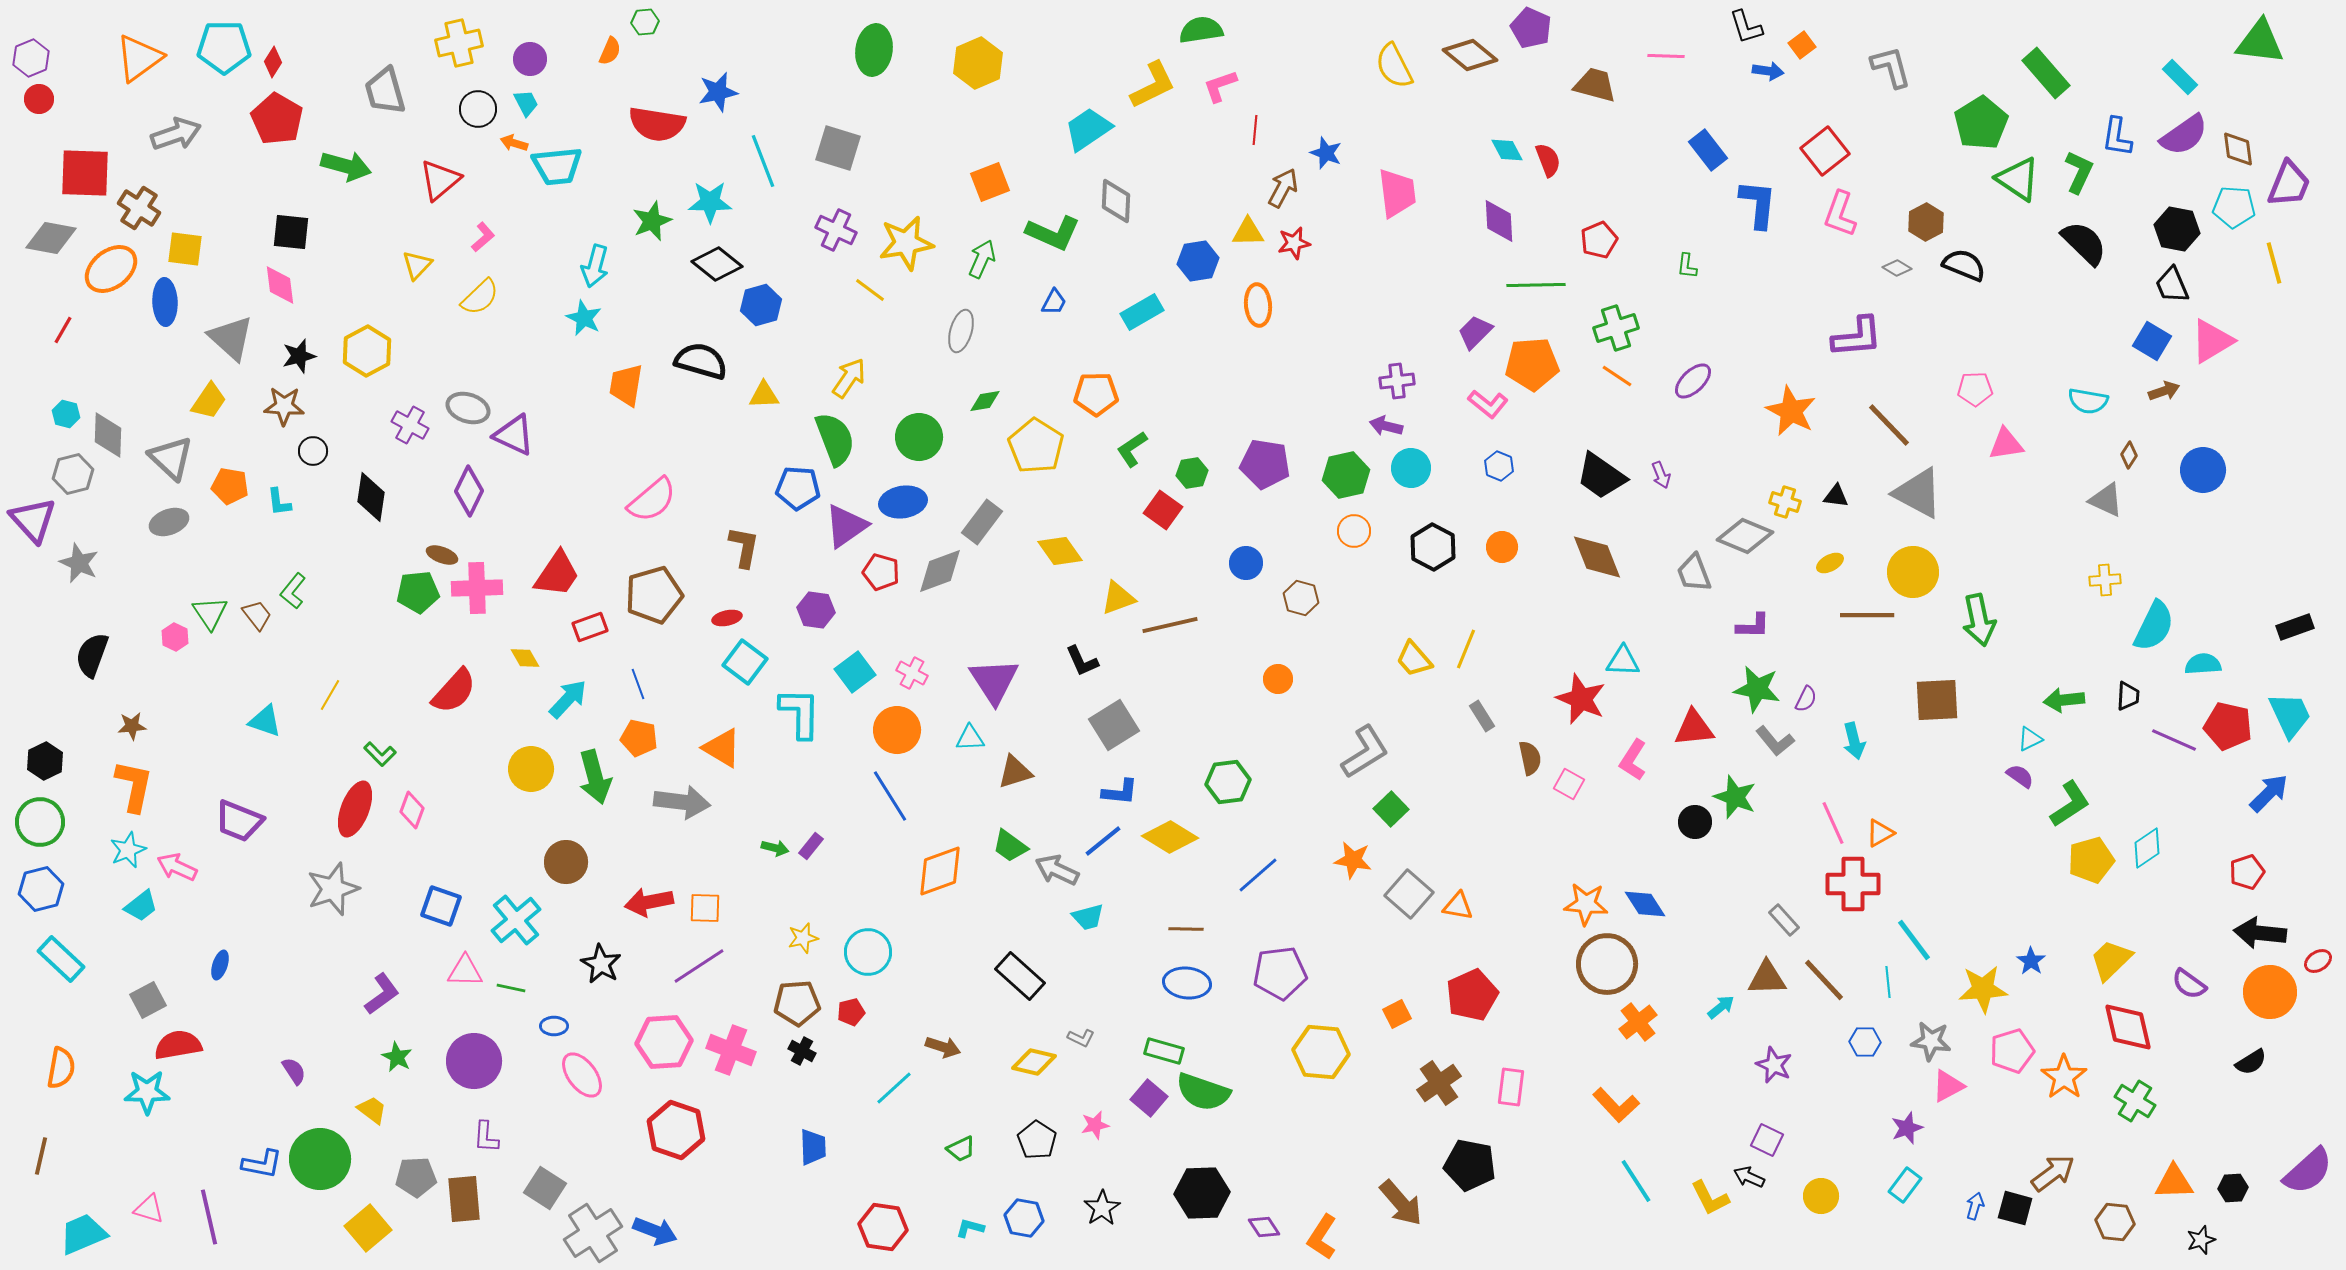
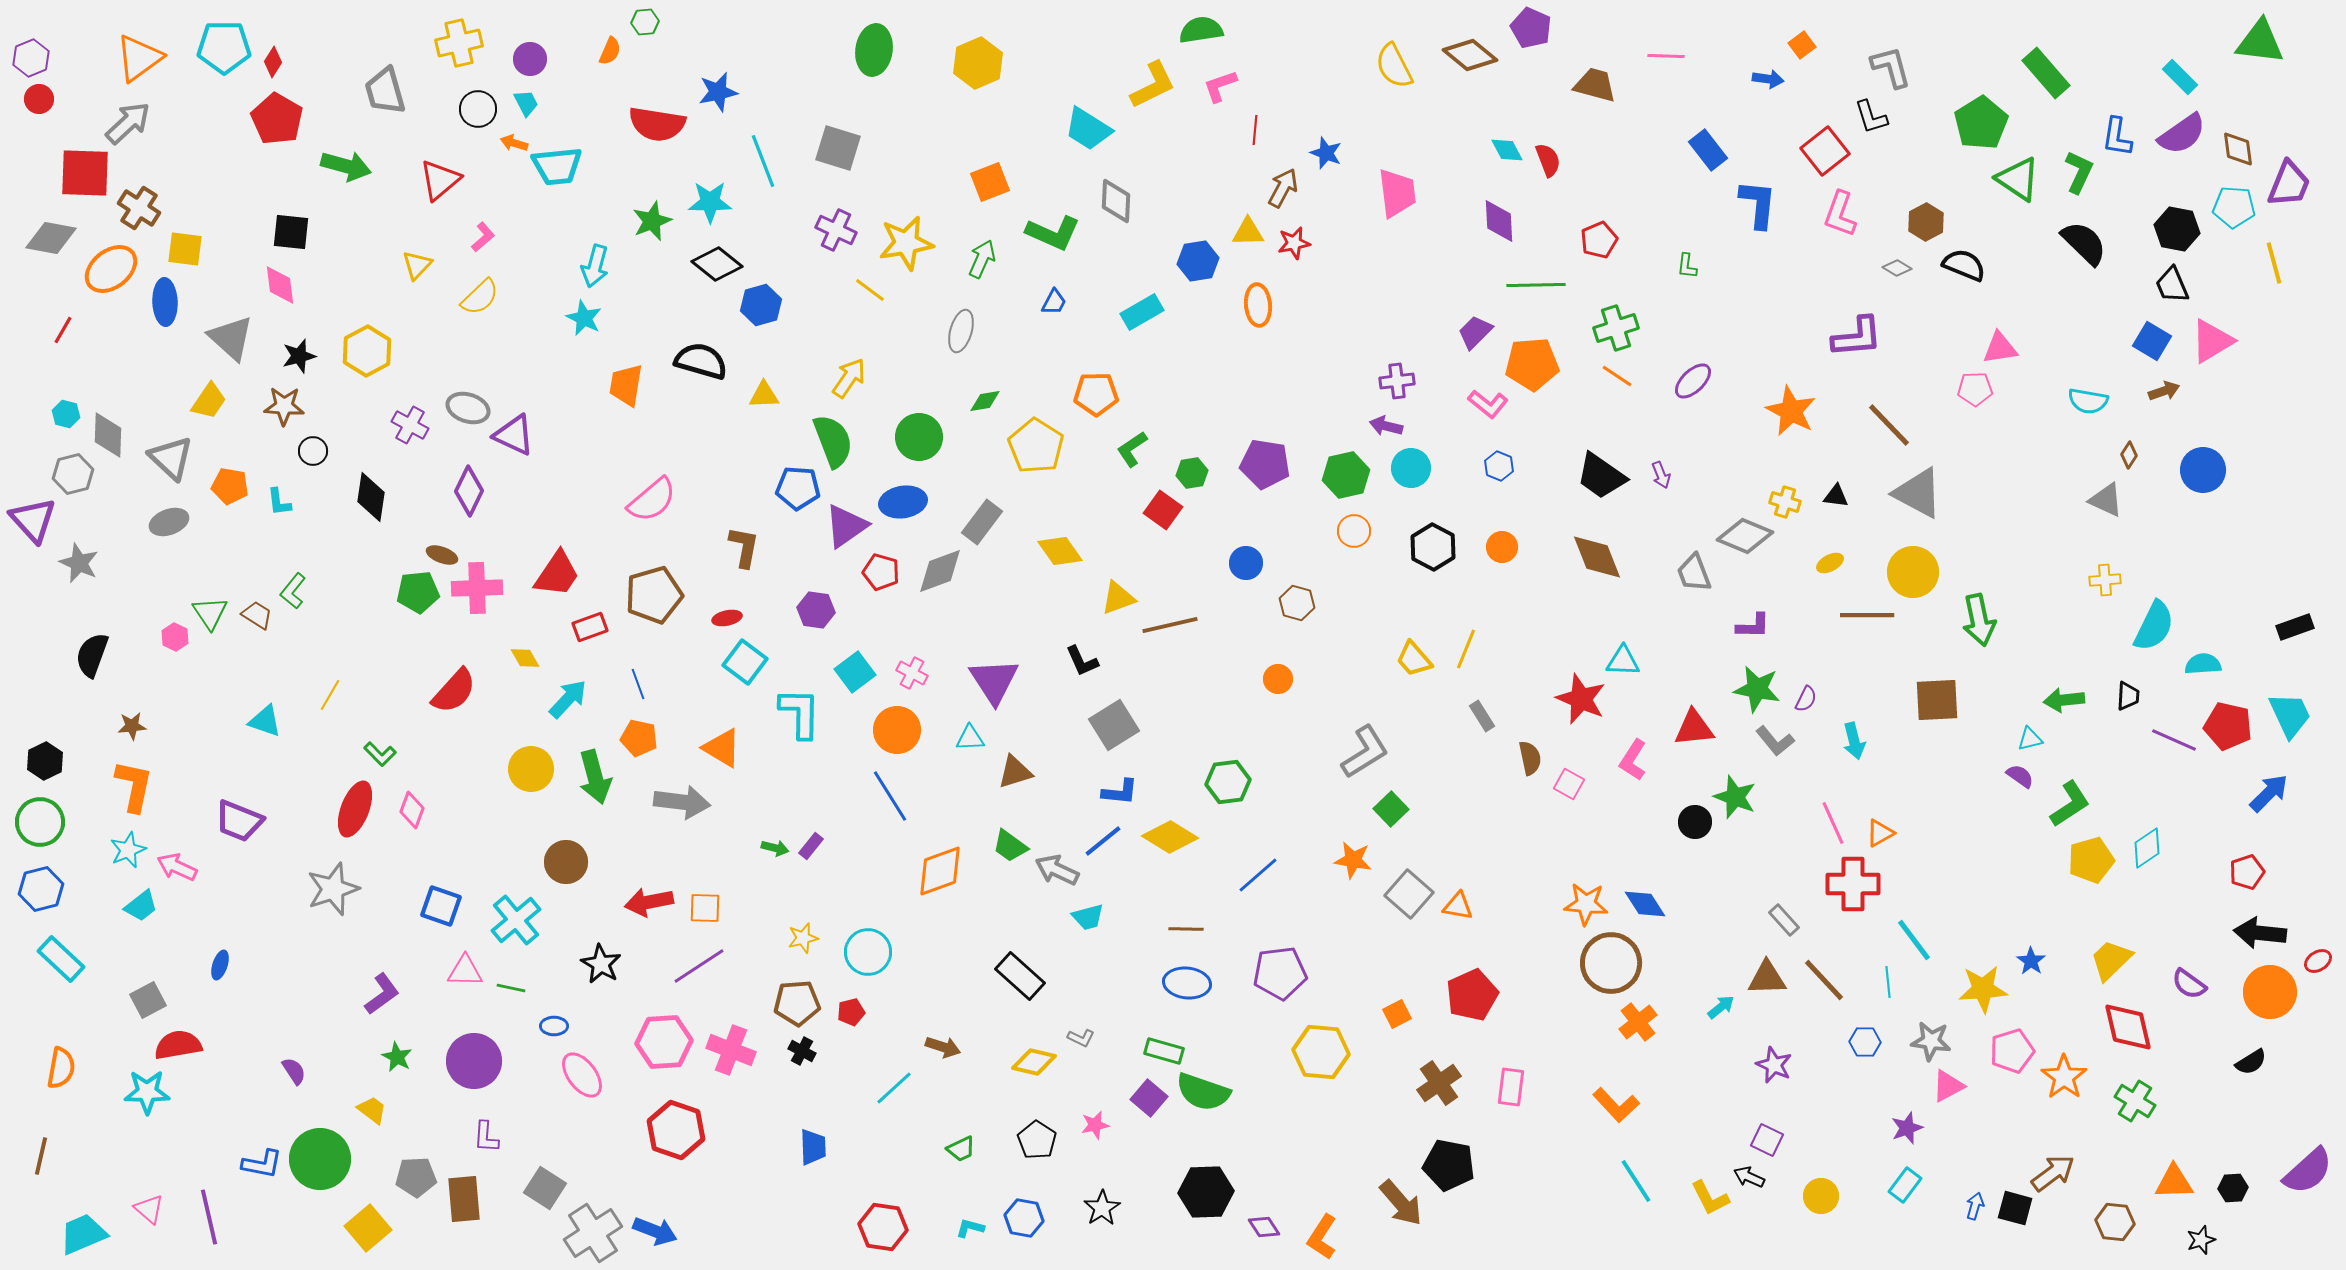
black L-shape at (1746, 27): moved 125 px right, 90 px down
blue arrow at (1768, 71): moved 8 px down
cyan trapezoid at (1088, 129): rotated 114 degrees counterclockwise
gray arrow at (176, 134): moved 48 px left, 11 px up; rotated 24 degrees counterclockwise
purple semicircle at (2184, 135): moved 2 px left, 1 px up
green semicircle at (835, 439): moved 2 px left, 2 px down
pink triangle at (2006, 444): moved 6 px left, 96 px up
brown hexagon at (1301, 598): moved 4 px left, 5 px down
brown trapezoid at (257, 615): rotated 20 degrees counterclockwise
cyan triangle at (2030, 739): rotated 12 degrees clockwise
brown circle at (1607, 964): moved 4 px right, 1 px up
black pentagon at (1470, 1165): moved 21 px left
black hexagon at (1202, 1193): moved 4 px right, 1 px up
pink triangle at (149, 1209): rotated 24 degrees clockwise
